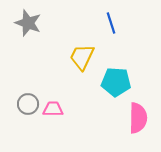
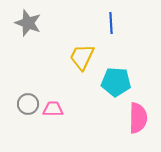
blue line: rotated 15 degrees clockwise
